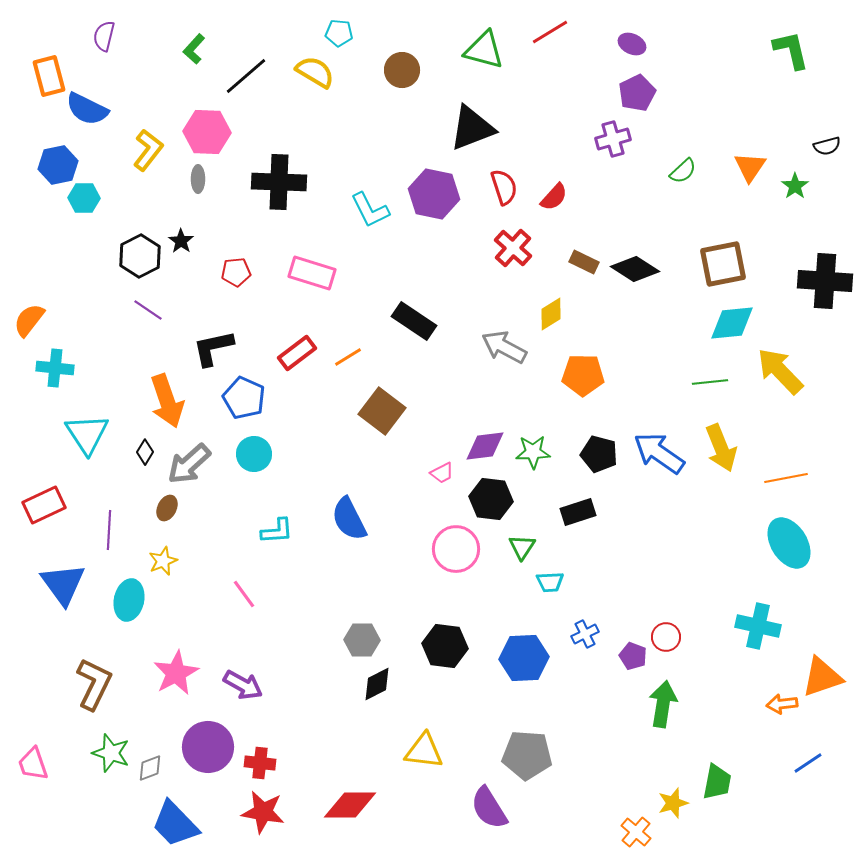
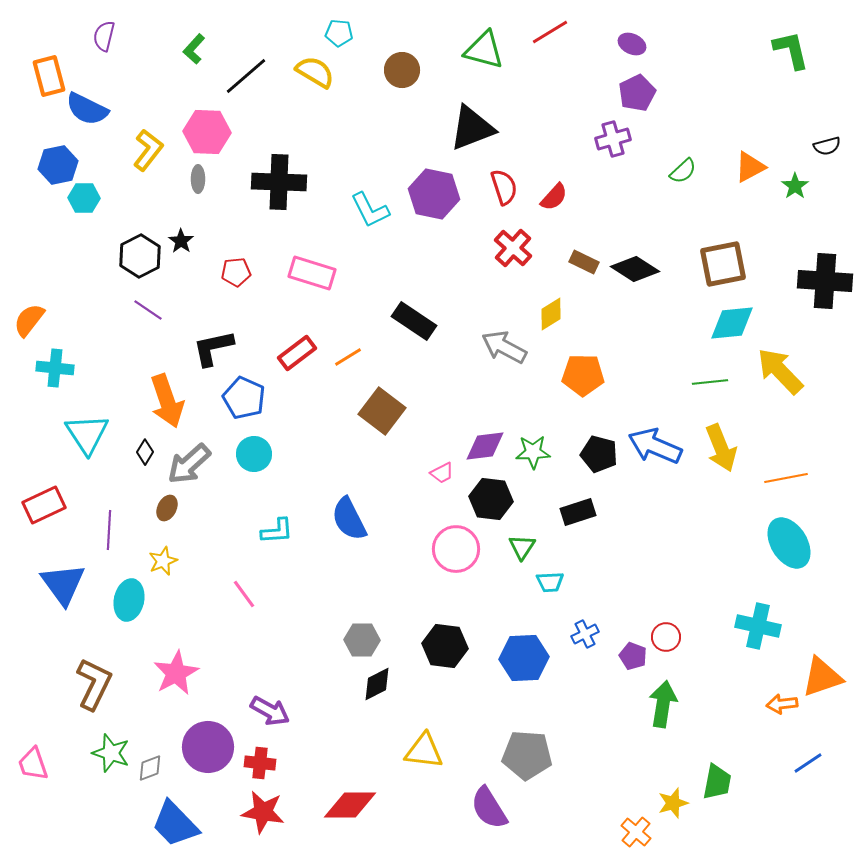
orange triangle at (750, 167): rotated 28 degrees clockwise
blue arrow at (659, 453): moved 4 px left, 7 px up; rotated 12 degrees counterclockwise
purple arrow at (243, 685): moved 27 px right, 26 px down
